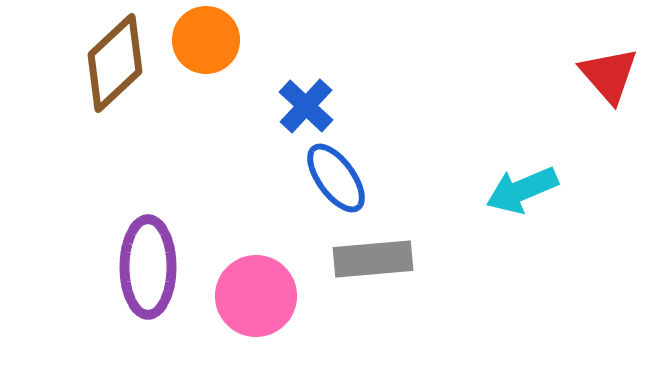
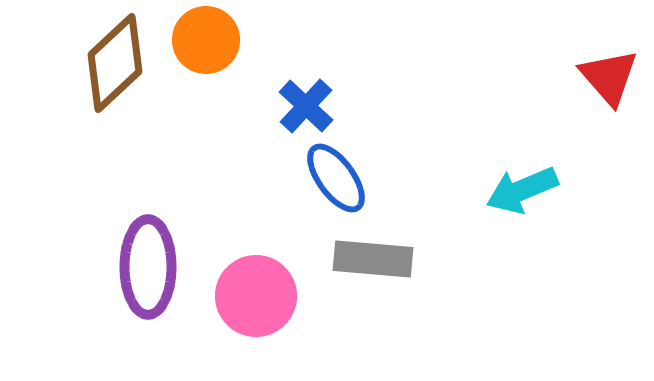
red triangle: moved 2 px down
gray rectangle: rotated 10 degrees clockwise
